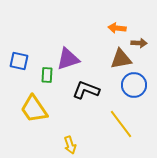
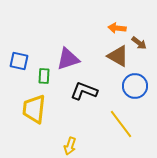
brown arrow: rotated 35 degrees clockwise
brown triangle: moved 3 px left, 3 px up; rotated 40 degrees clockwise
green rectangle: moved 3 px left, 1 px down
blue circle: moved 1 px right, 1 px down
black L-shape: moved 2 px left, 1 px down
yellow trapezoid: rotated 40 degrees clockwise
yellow arrow: moved 1 px down; rotated 36 degrees clockwise
